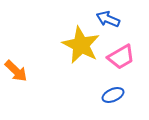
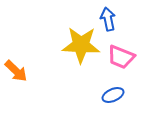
blue arrow: rotated 55 degrees clockwise
yellow star: rotated 24 degrees counterclockwise
pink trapezoid: rotated 52 degrees clockwise
